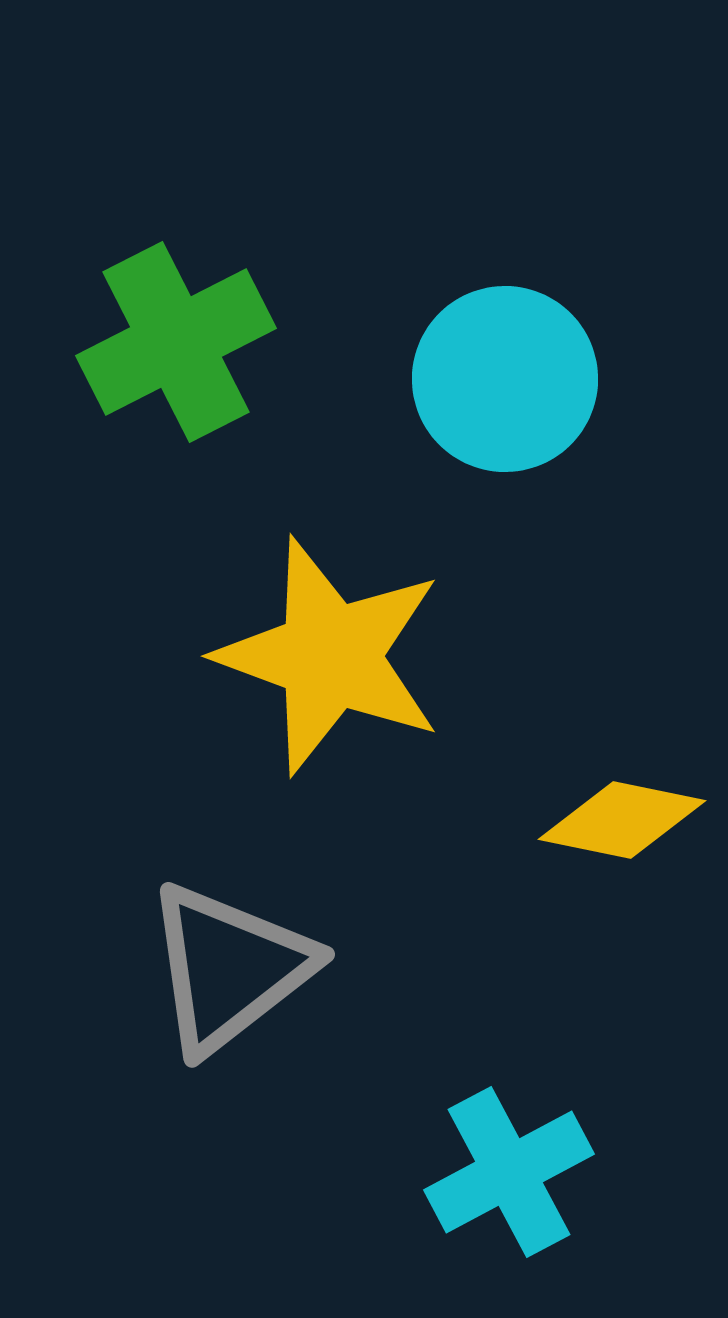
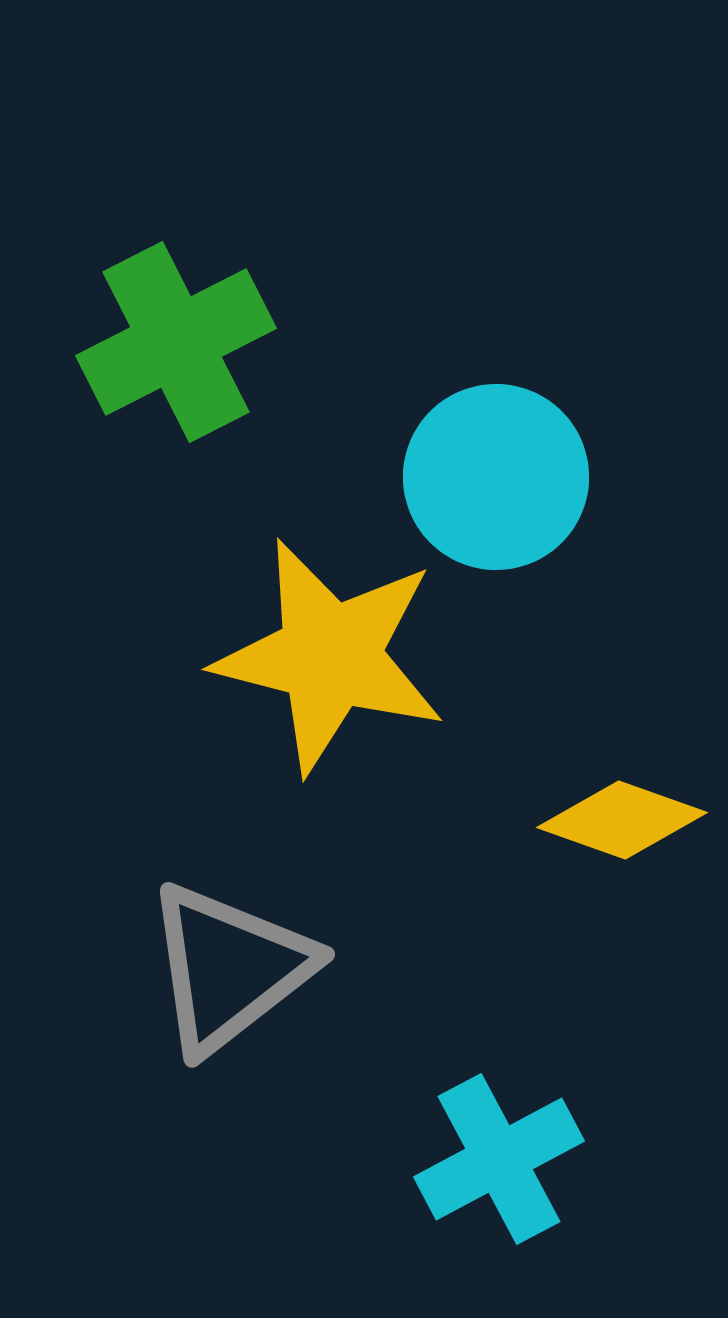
cyan circle: moved 9 px left, 98 px down
yellow star: rotated 6 degrees counterclockwise
yellow diamond: rotated 8 degrees clockwise
cyan cross: moved 10 px left, 13 px up
